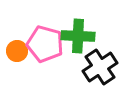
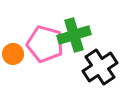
green cross: moved 4 px left, 1 px up; rotated 20 degrees counterclockwise
orange circle: moved 4 px left, 3 px down
